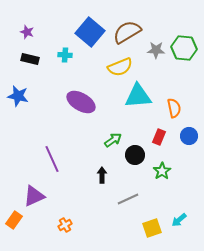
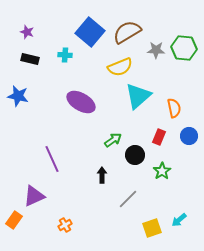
cyan triangle: rotated 36 degrees counterclockwise
gray line: rotated 20 degrees counterclockwise
